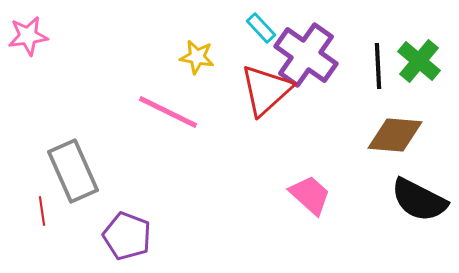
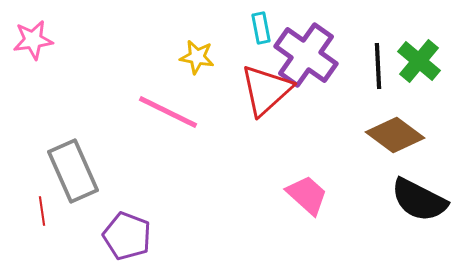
cyan rectangle: rotated 32 degrees clockwise
pink star: moved 5 px right, 4 px down
brown diamond: rotated 32 degrees clockwise
pink trapezoid: moved 3 px left
